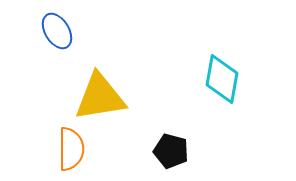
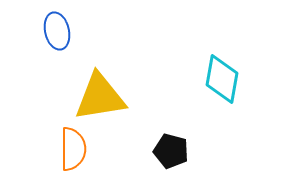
blue ellipse: rotated 18 degrees clockwise
orange semicircle: moved 2 px right
